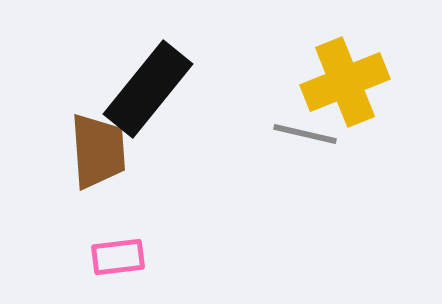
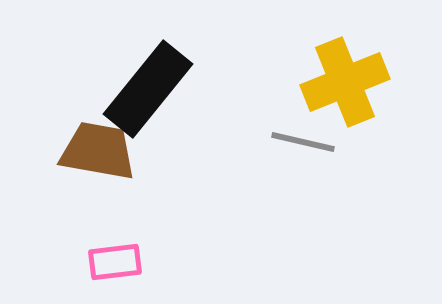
gray line: moved 2 px left, 8 px down
brown trapezoid: rotated 76 degrees counterclockwise
pink rectangle: moved 3 px left, 5 px down
